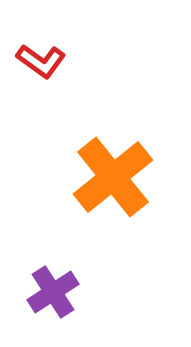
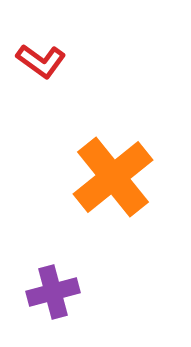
purple cross: rotated 18 degrees clockwise
